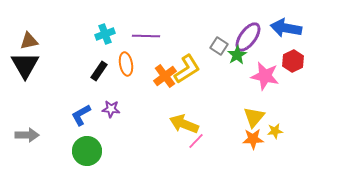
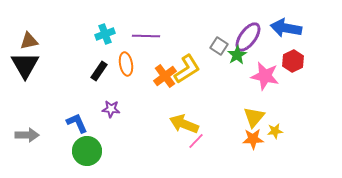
blue L-shape: moved 4 px left, 8 px down; rotated 95 degrees clockwise
